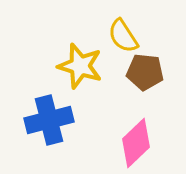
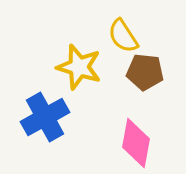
yellow star: moved 1 px left, 1 px down
blue cross: moved 4 px left, 3 px up; rotated 15 degrees counterclockwise
pink diamond: rotated 36 degrees counterclockwise
